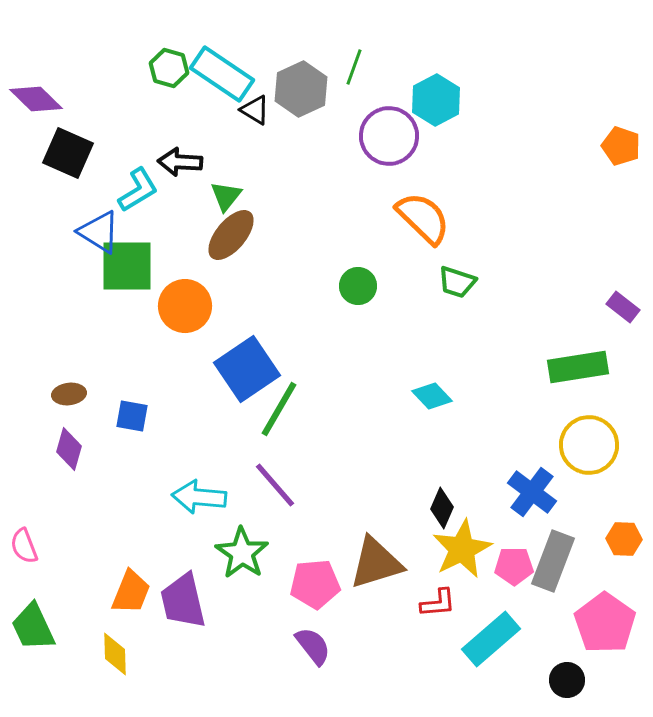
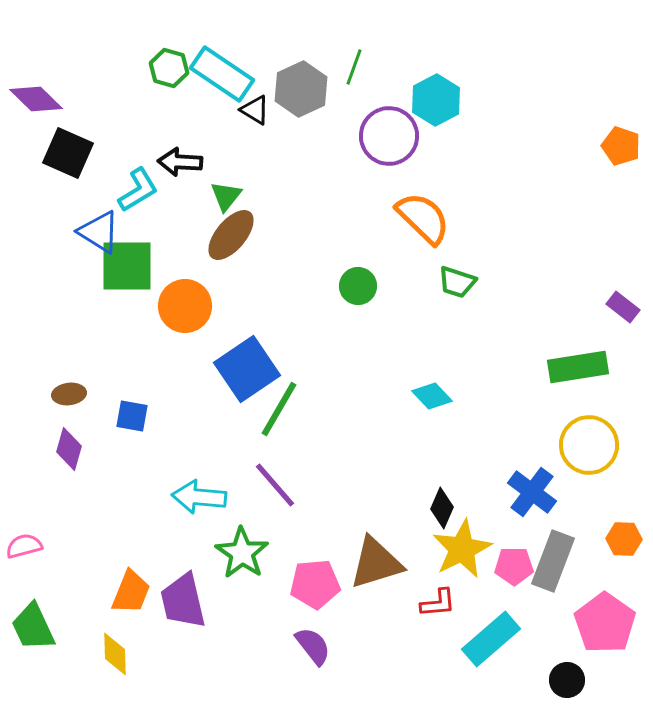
pink semicircle at (24, 546): rotated 96 degrees clockwise
